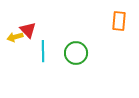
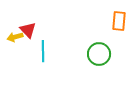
green circle: moved 23 px right, 1 px down
